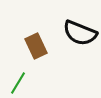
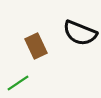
green line: rotated 25 degrees clockwise
